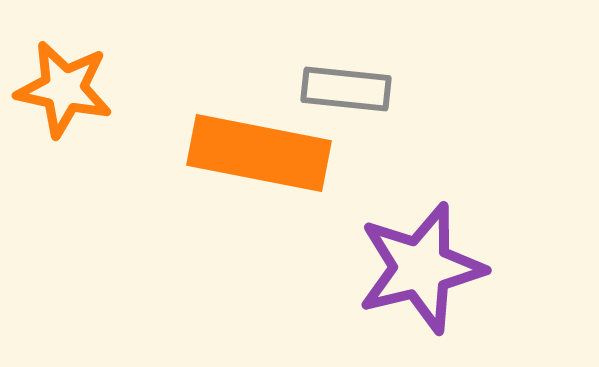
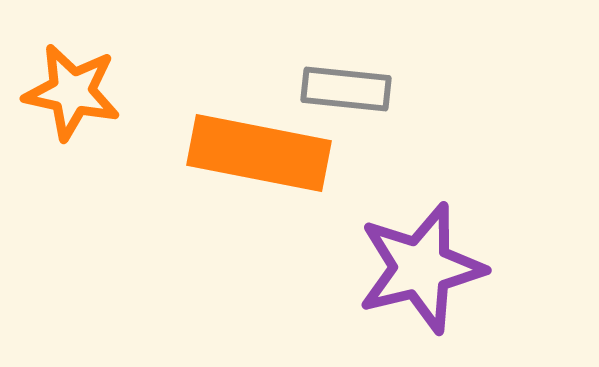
orange star: moved 8 px right, 3 px down
